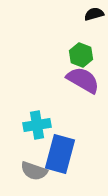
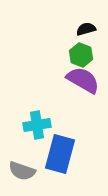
black semicircle: moved 8 px left, 15 px down
gray semicircle: moved 12 px left
